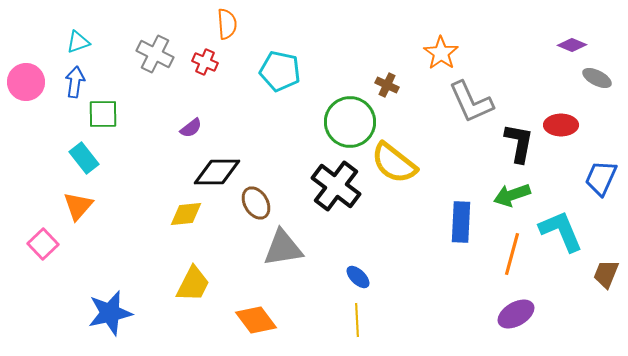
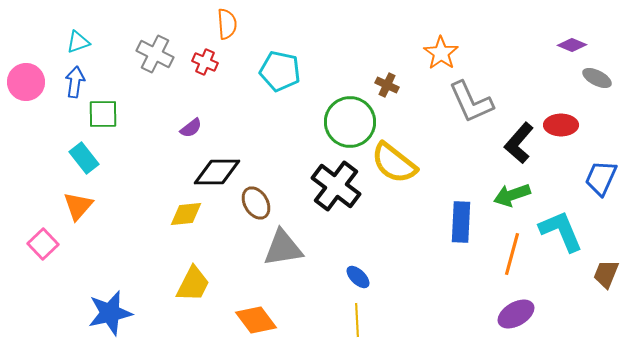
black L-shape: rotated 150 degrees counterclockwise
